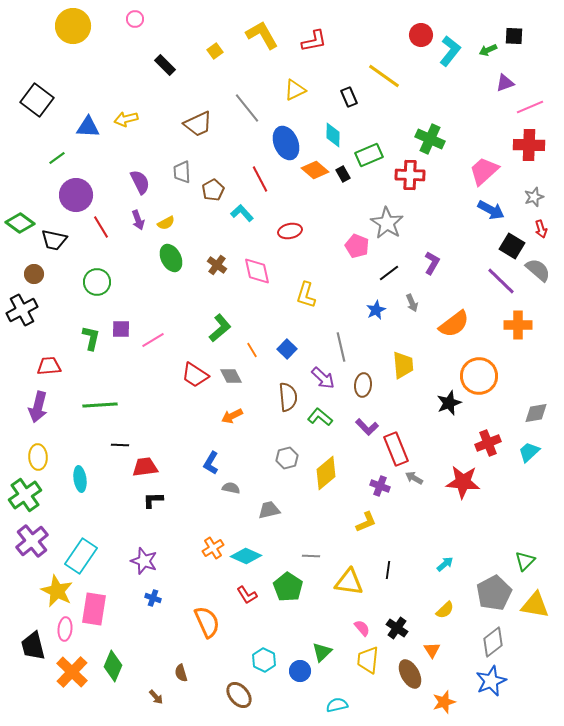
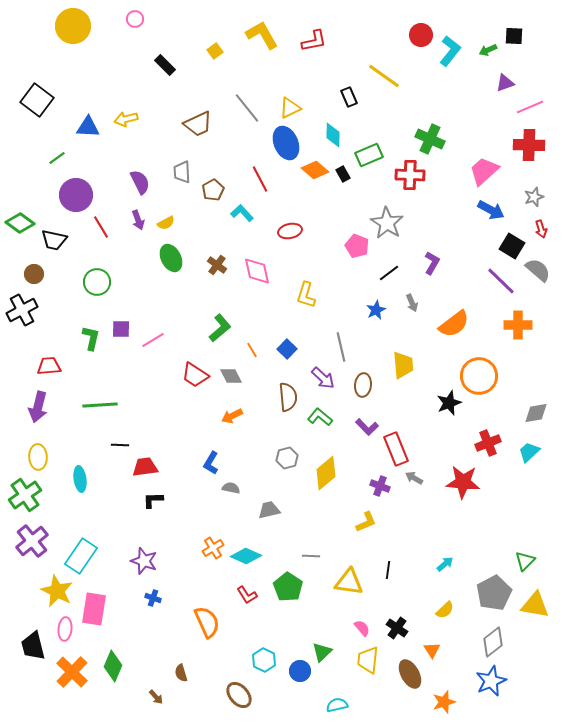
yellow triangle at (295, 90): moved 5 px left, 18 px down
